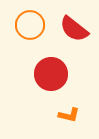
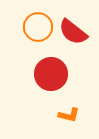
orange circle: moved 8 px right, 2 px down
red semicircle: moved 1 px left, 3 px down
